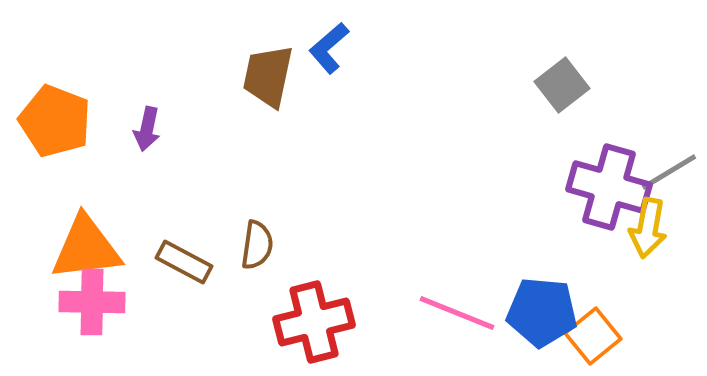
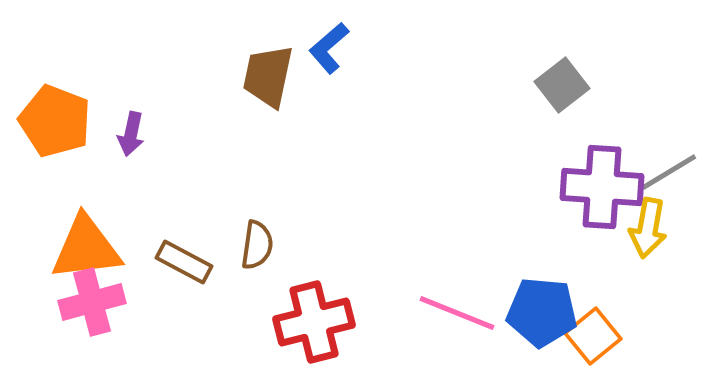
purple arrow: moved 16 px left, 5 px down
purple cross: moved 7 px left; rotated 12 degrees counterclockwise
pink cross: rotated 16 degrees counterclockwise
